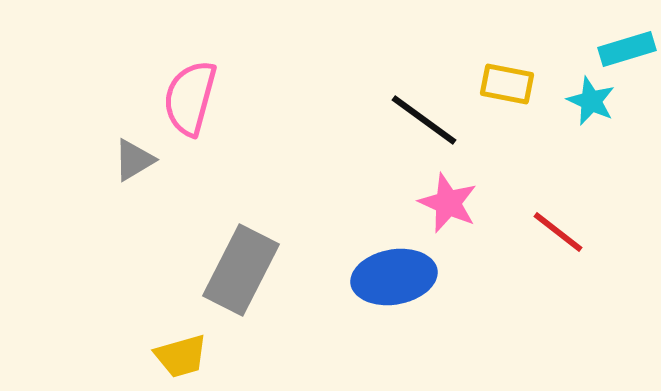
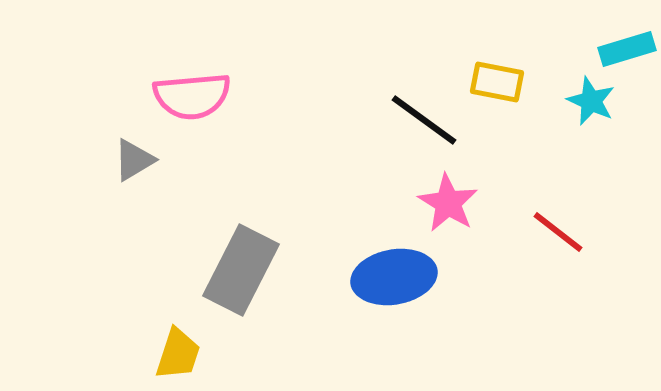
yellow rectangle: moved 10 px left, 2 px up
pink semicircle: moved 2 px right, 2 px up; rotated 110 degrees counterclockwise
pink star: rotated 8 degrees clockwise
yellow trapezoid: moved 3 px left, 2 px up; rotated 56 degrees counterclockwise
